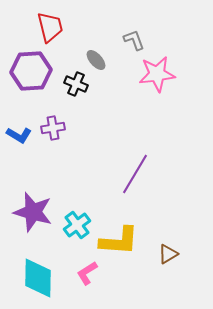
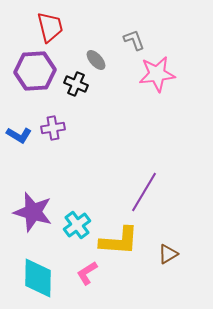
purple hexagon: moved 4 px right
purple line: moved 9 px right, 18 px down
